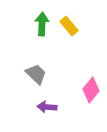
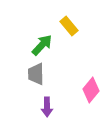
green arrow: moved 21 px down; rotated 40 degrees clockwise
gray trapezoid: rotated 135 degrees counterclockwise
purple arrow: rotated 96 degrees counterclockwise
